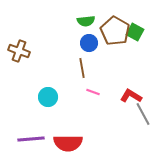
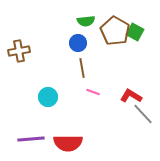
blue circle: moved 11 px left
brown cross: rotated 30 degrees counterclockwise
gray line: rotated 15 degrees counterclockwise
